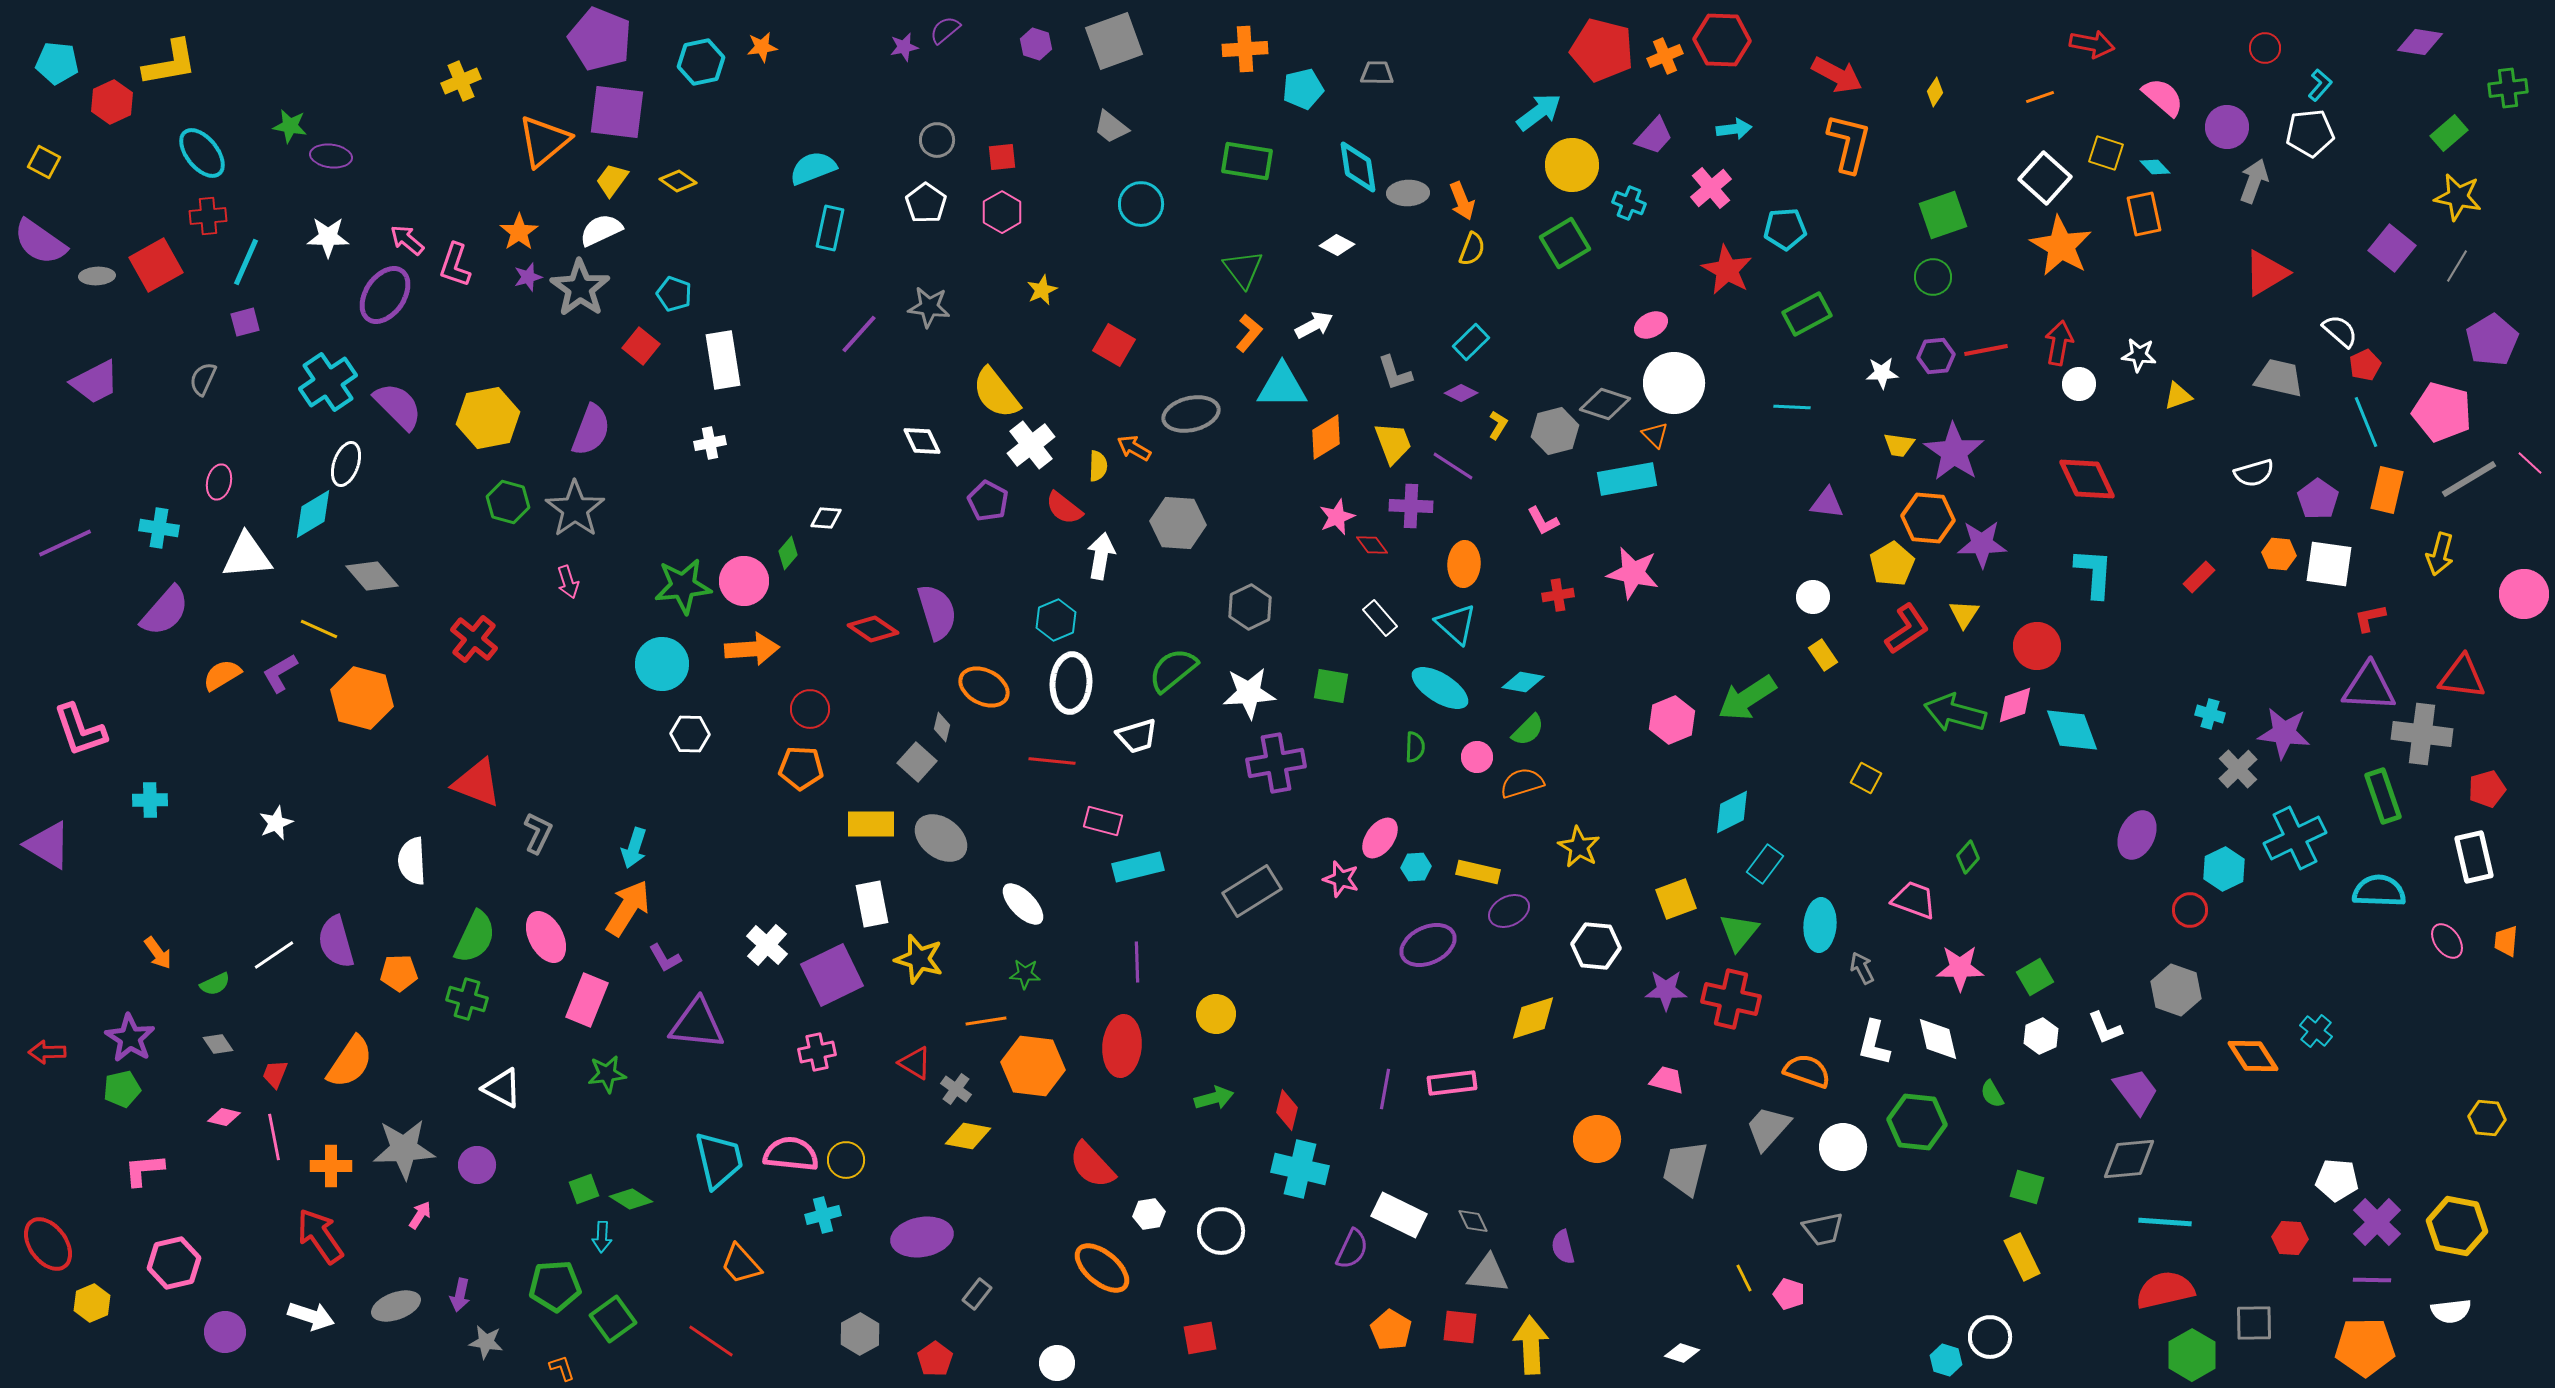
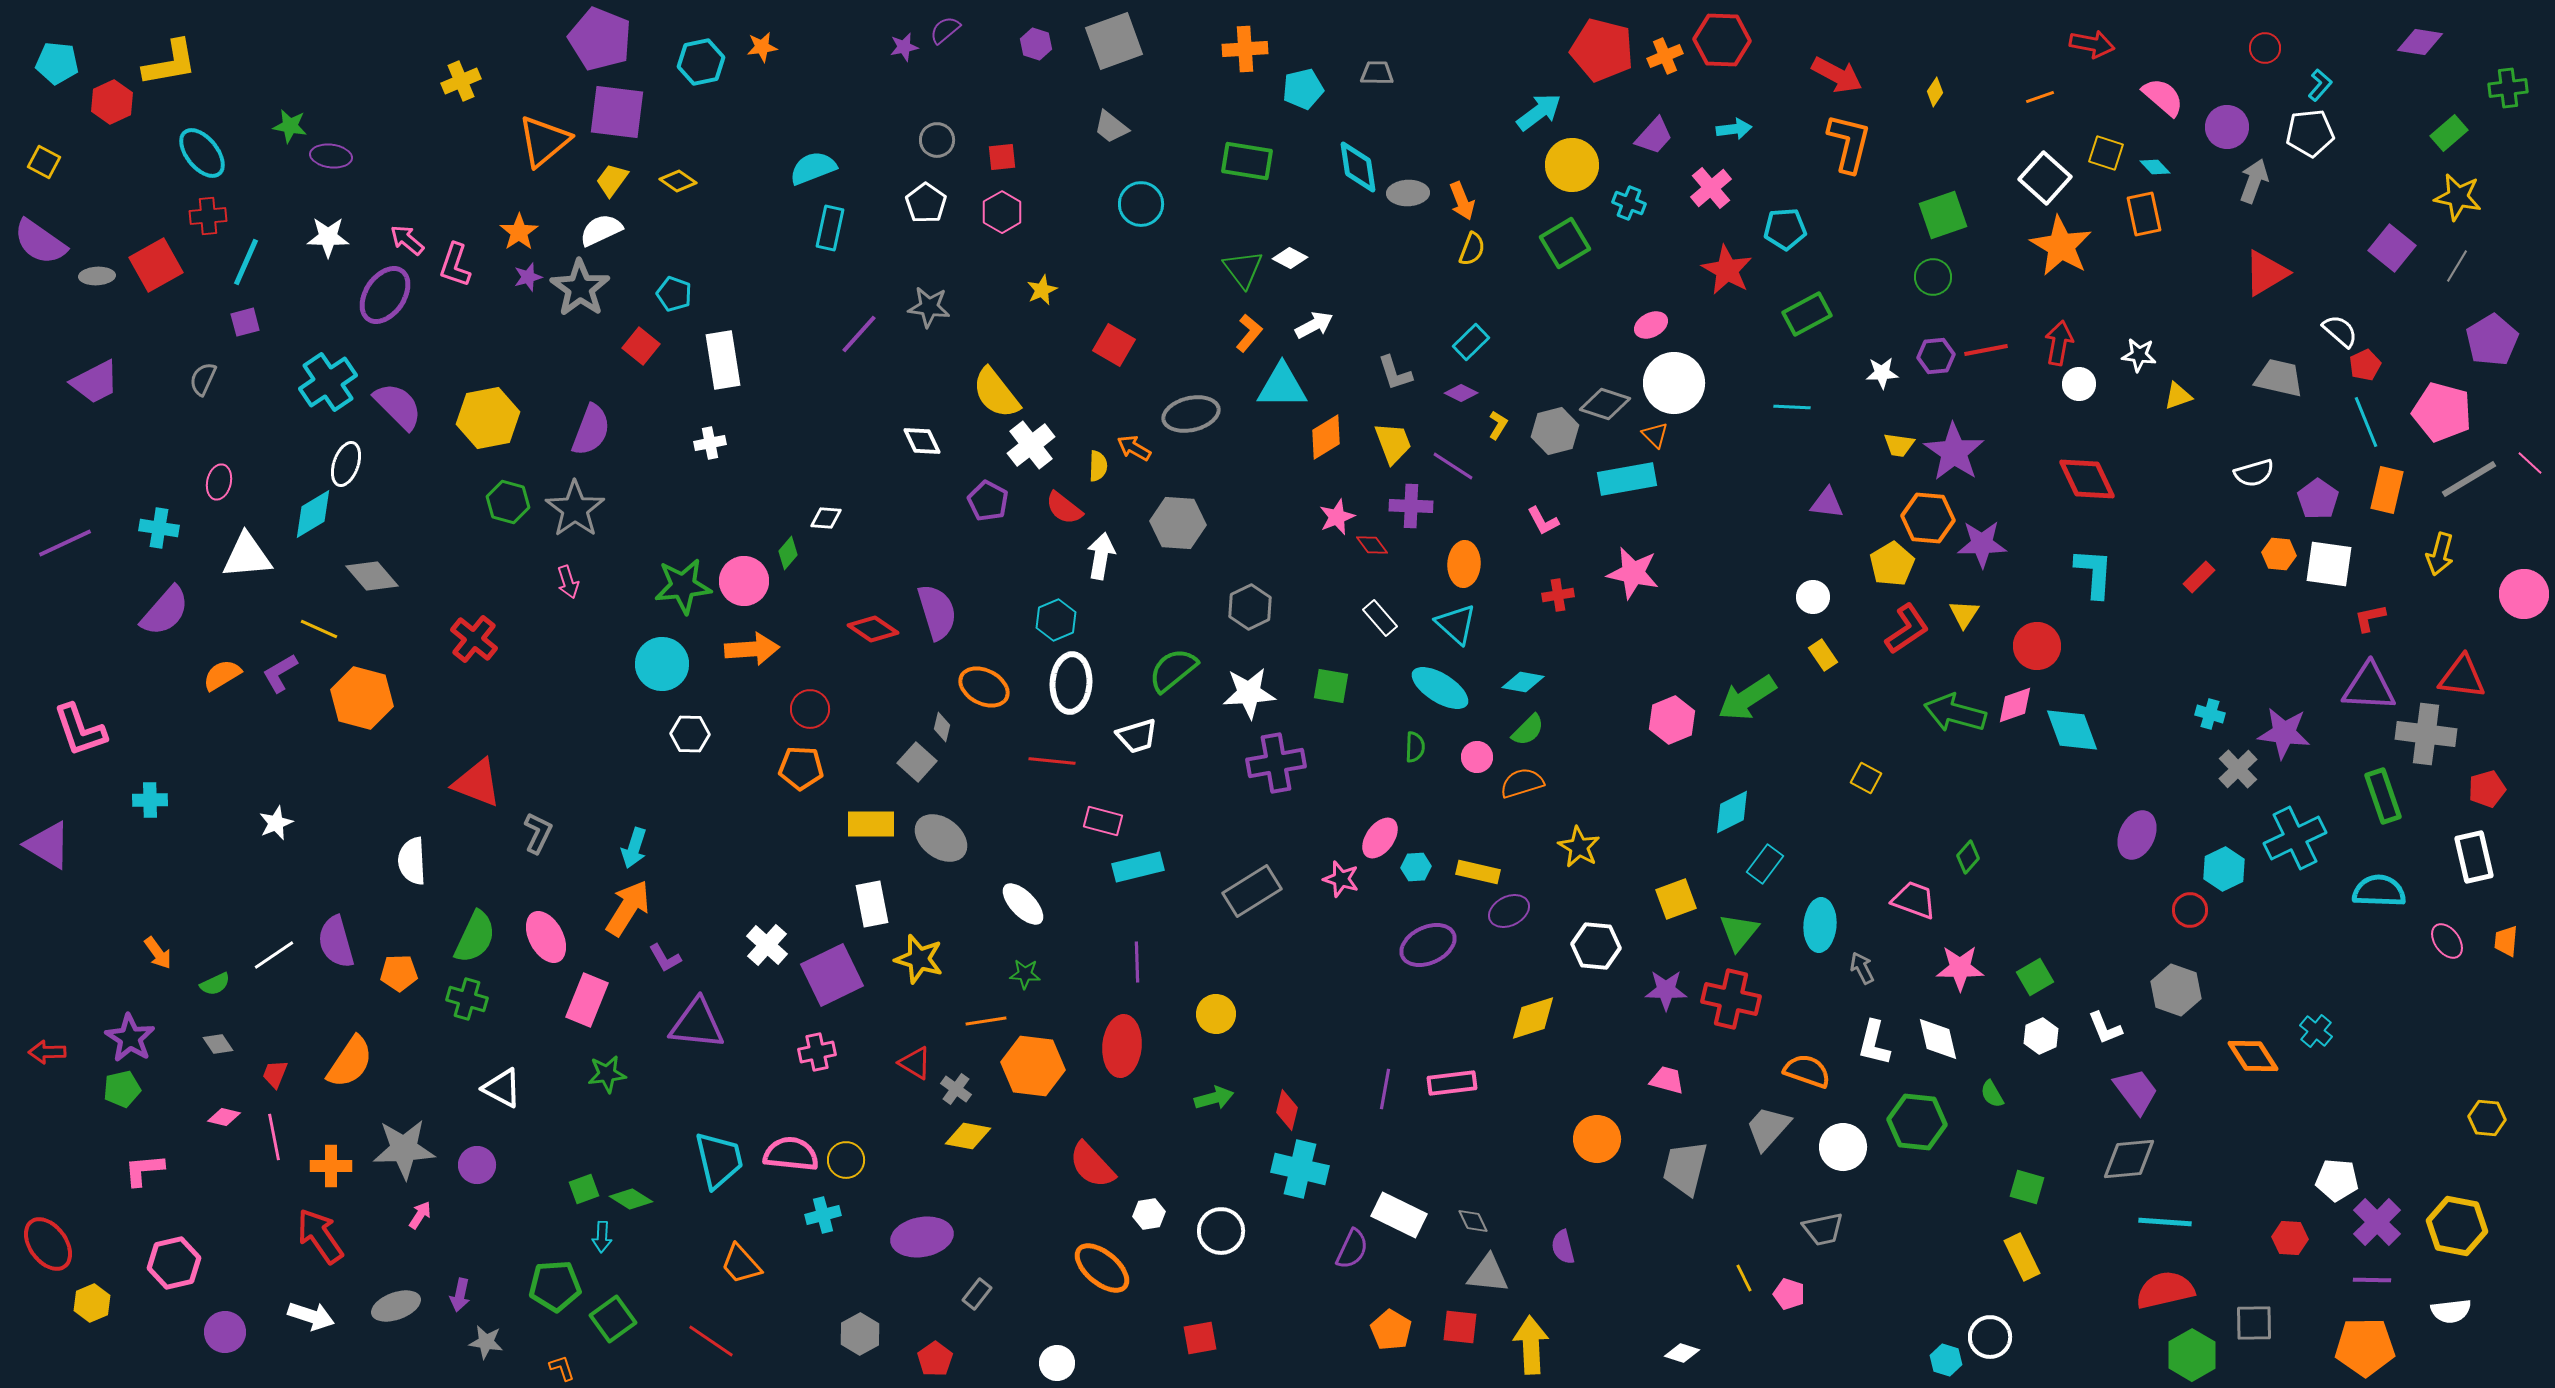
white diamond at (1337, 245): moved 47 px left, 13 px down
gray cross at (2422, 734): moved 4 px right
